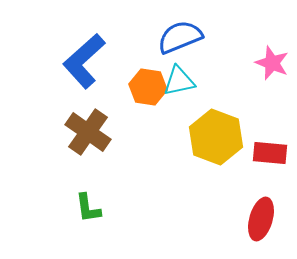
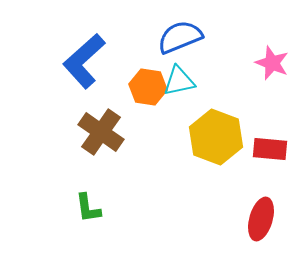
brown cross: moved 13 px right
red rectangle: moved 4 px up
